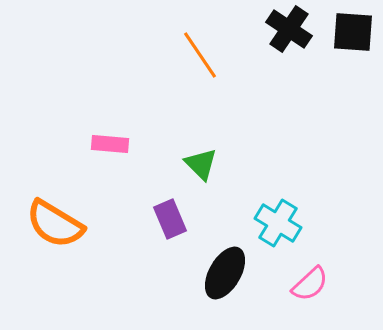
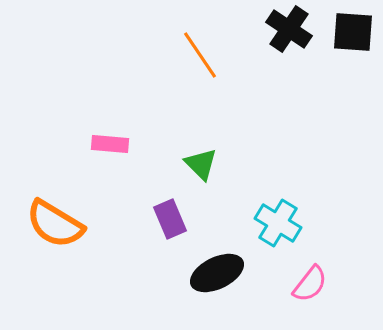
black ellipse: moved 8 px left; rotated 34 degrees clockwise
pink semicircle: rotated 9 degrees counterclockwise
